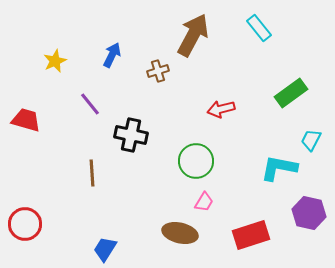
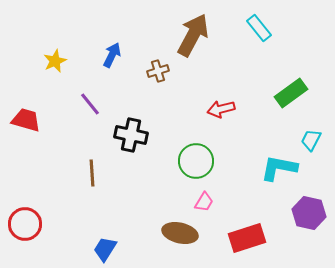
red rectangle: moved 4 px left, 3 px down
